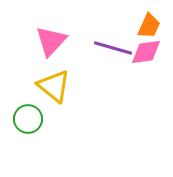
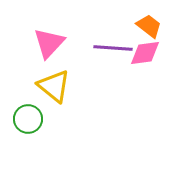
orange trapezoid: rotated 76 degrees counterclockwise
pink triangle: moved 2 px left, 2 px down
purple line: rotated 12 degrees counterclockwise
pink diamond: moved 1 px left, 1 px down
